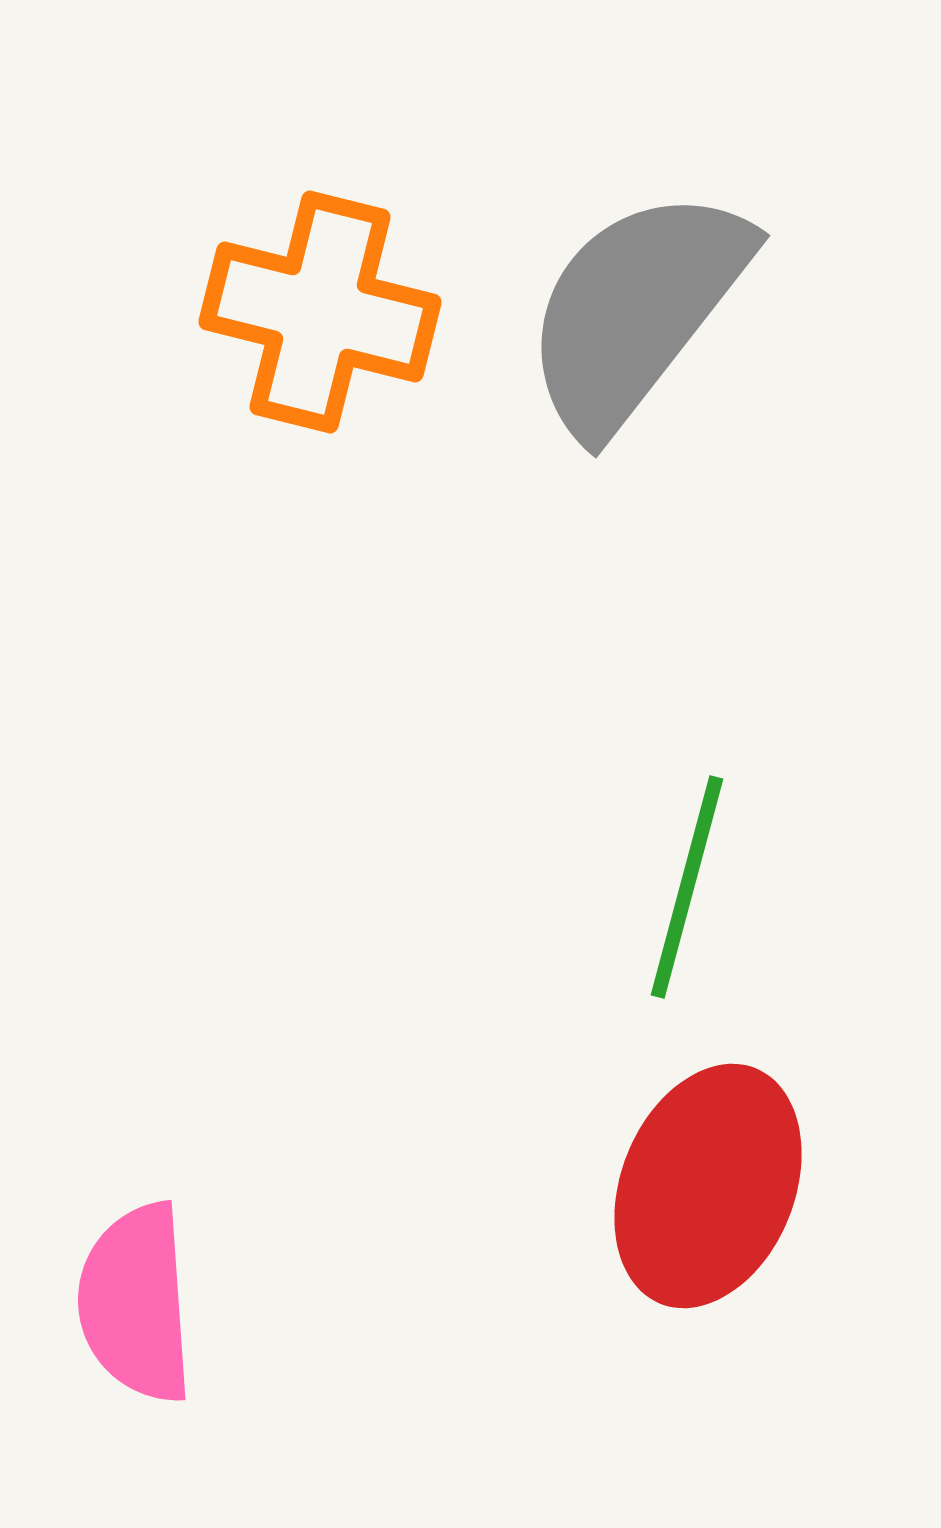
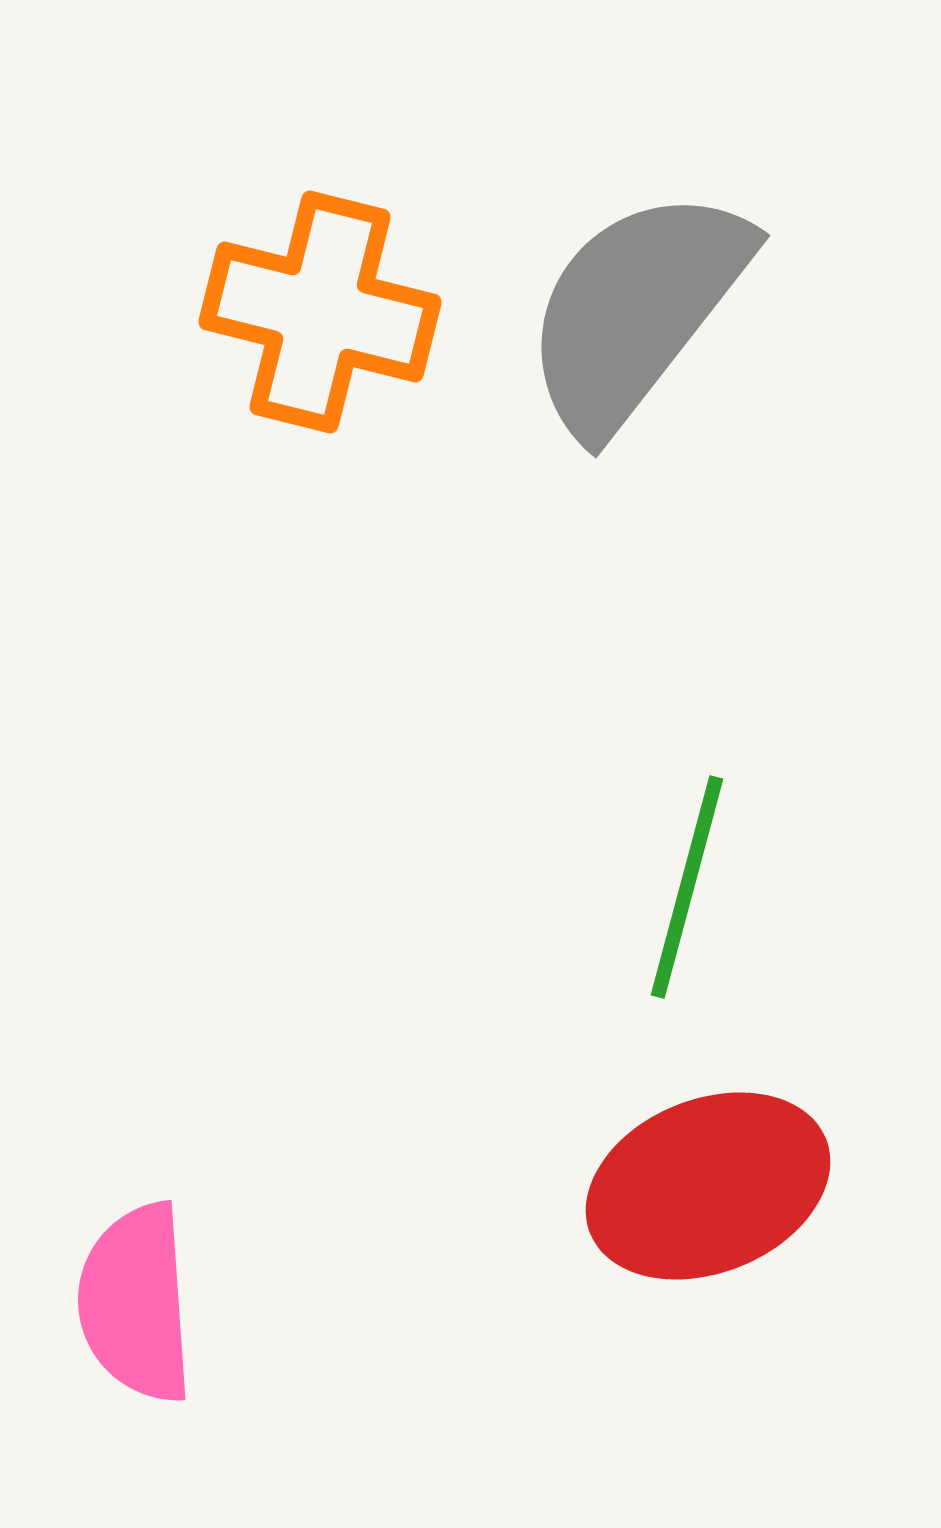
red ellipse: rotated 46 degrees clockwise
